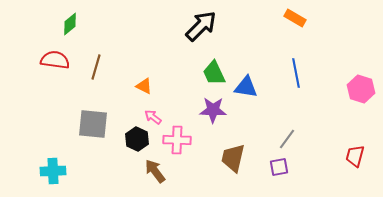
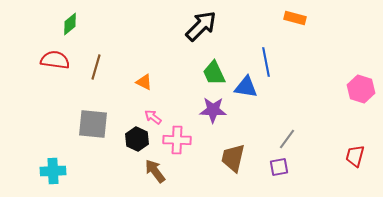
orange rectangle: rotated 15 degrees counterclockwise
blue line: moved 30 px left, 11 px up
orange triangle: moved 4 px up
